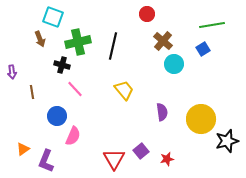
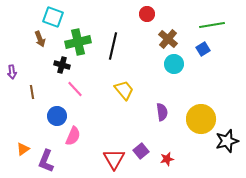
brown cross: moved 5 px right, 2 px up
